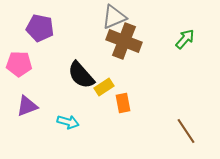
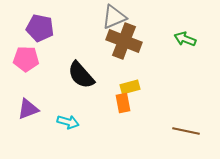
green arrow: rotated 110 degrees counterclockwise
pink pentagon: moved 7 px right, 5 px up
yellow rectangle: moved 26 px right; rotated 18 degrees clockwise
purple triangle: moved 1 px right, 3 px down
brown line: rotated 44 degrees counterclockwise
